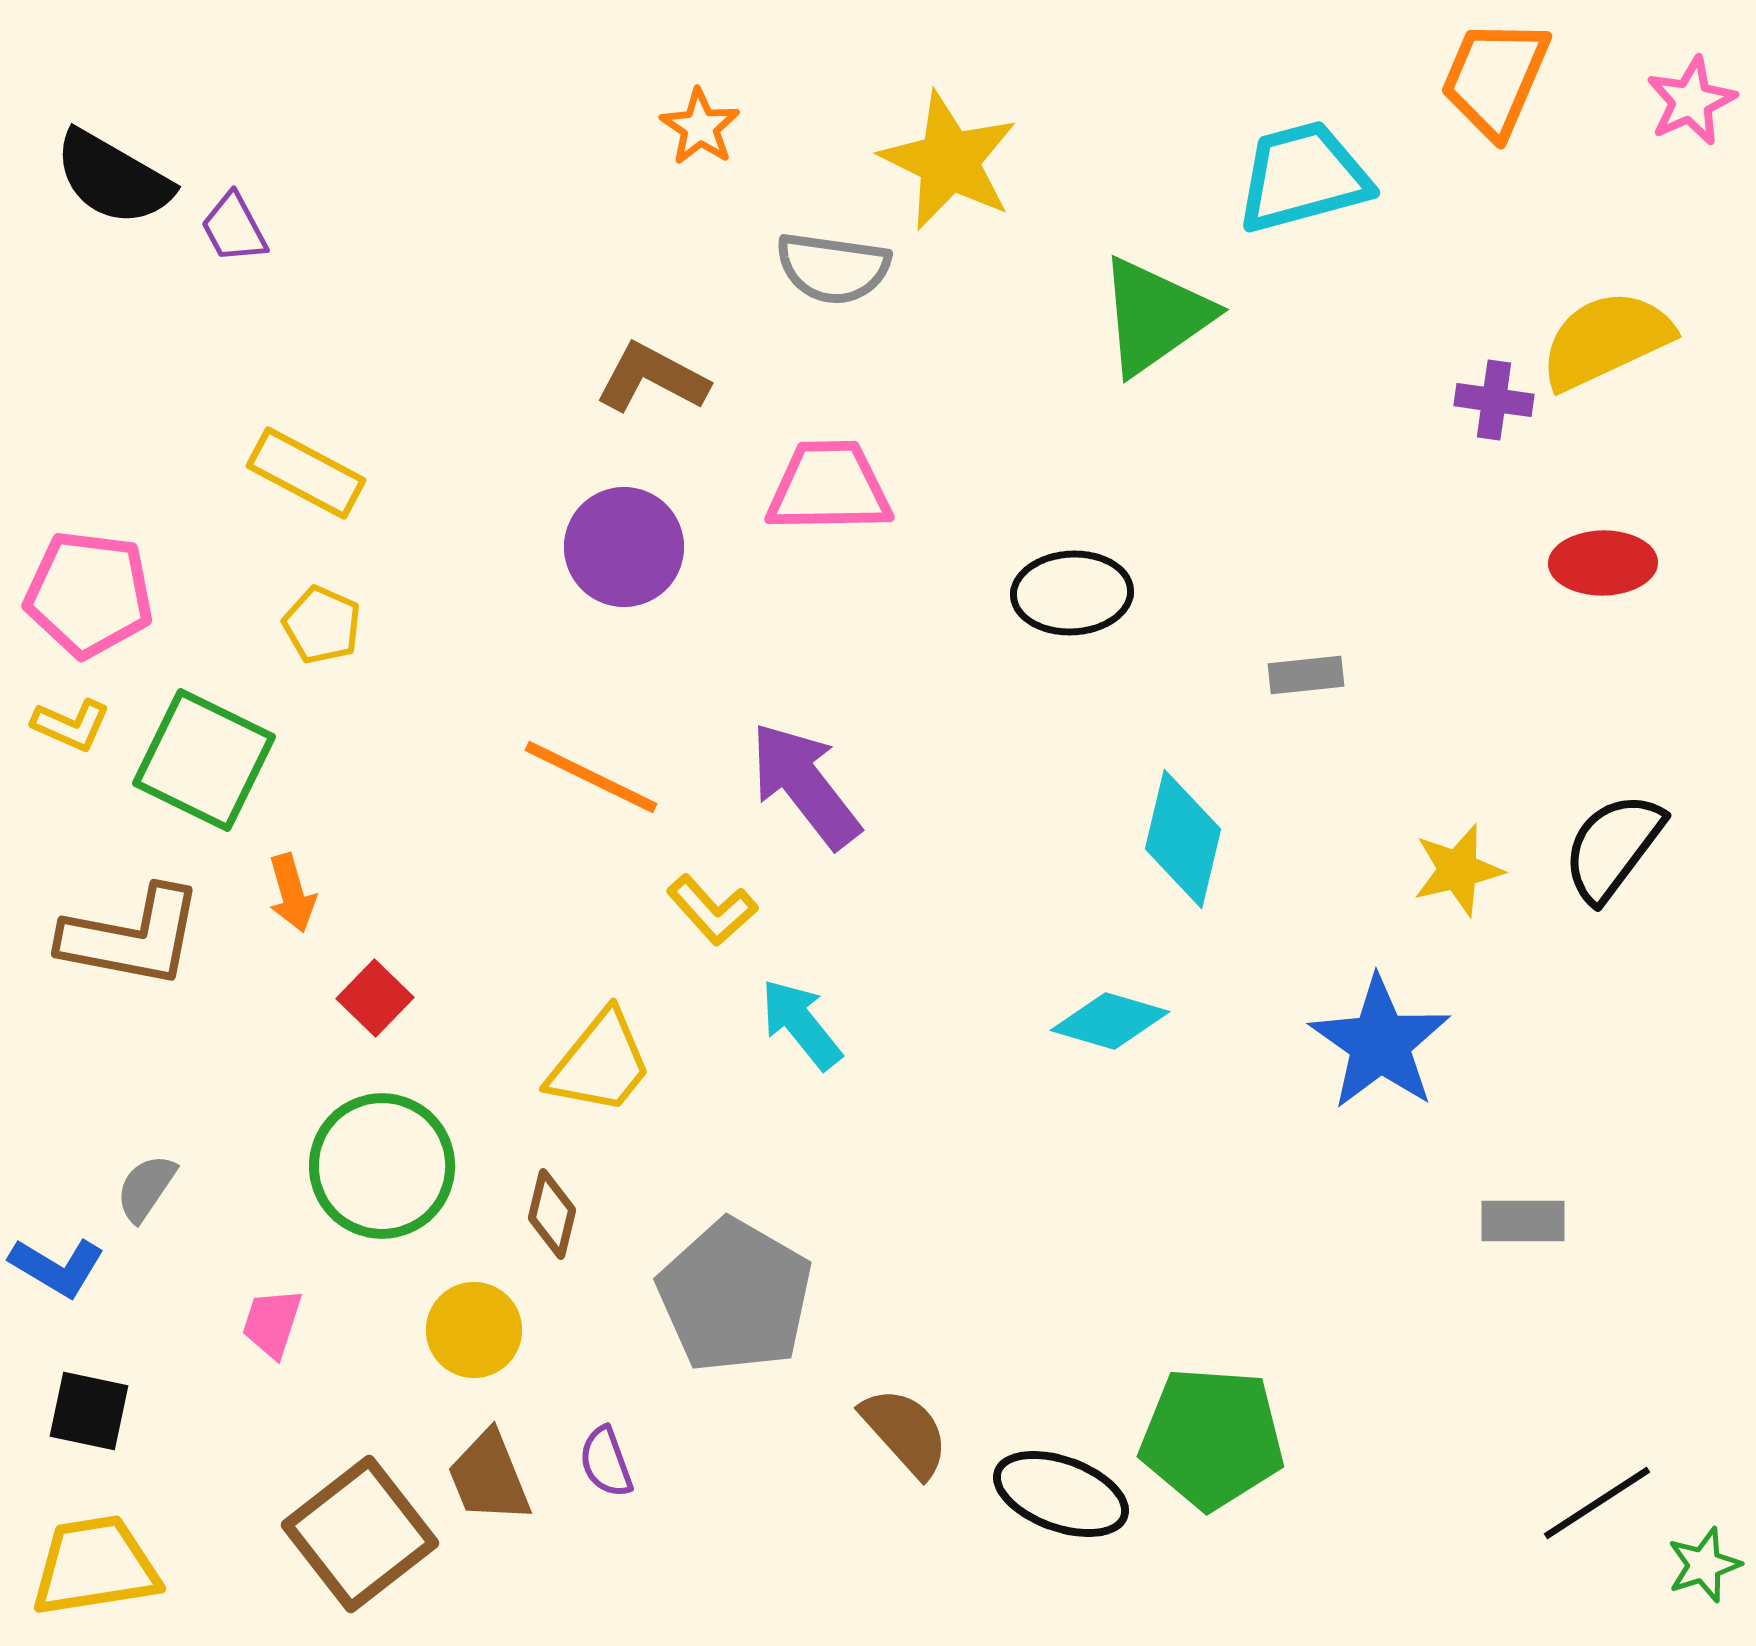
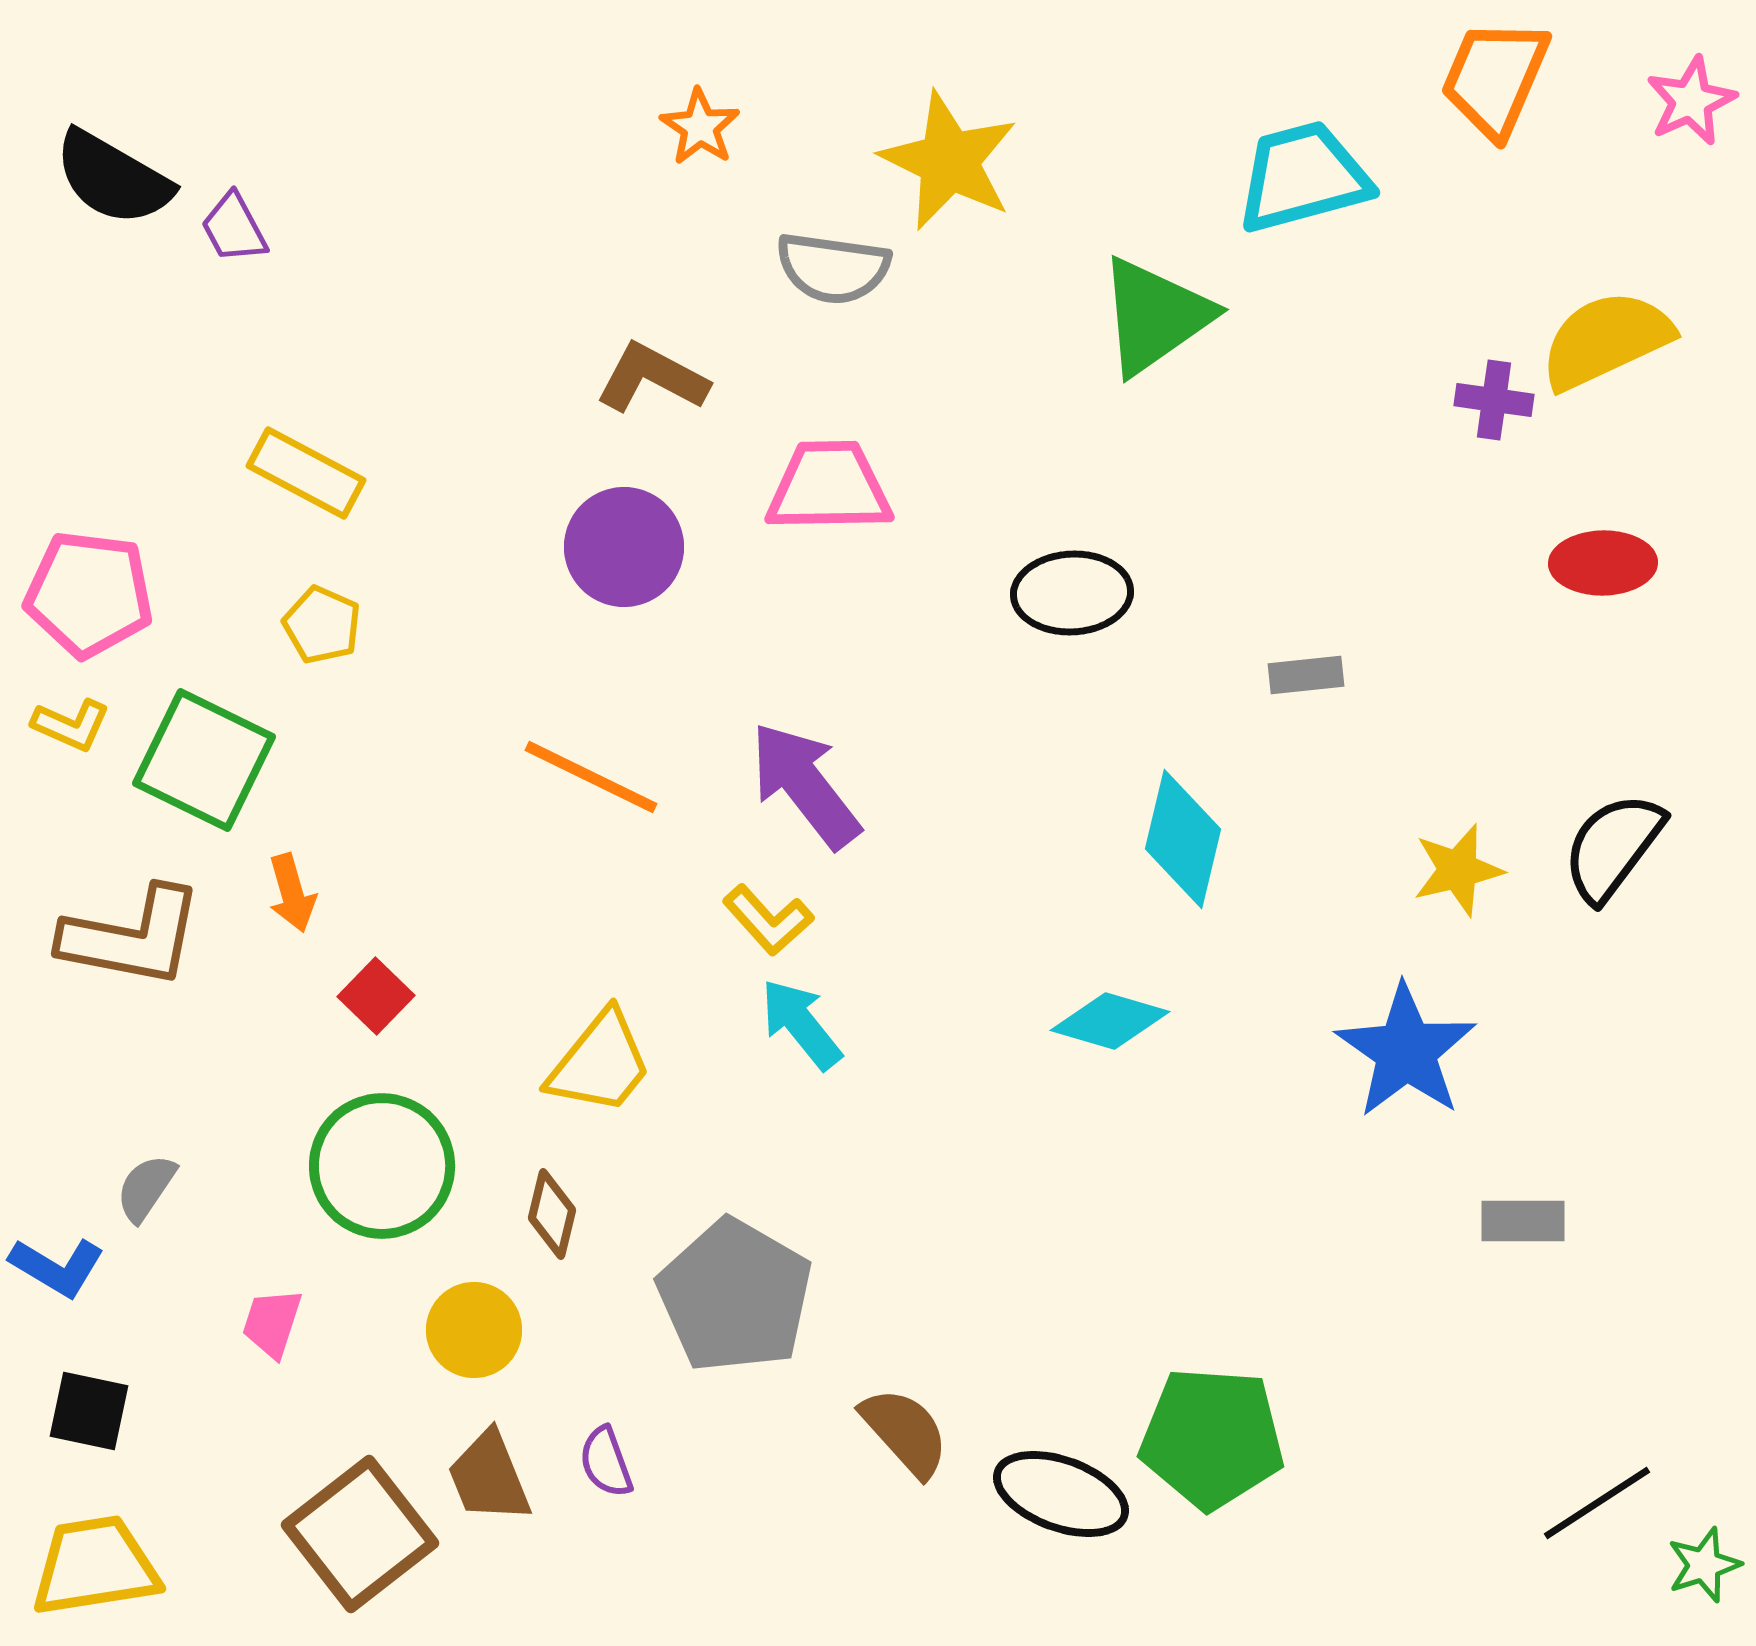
yellow L-shape at (712, 910): moved 56 px right, 10 px down
red square at (375, 998): moved 1 px right, 2 px up
blue star at (1380, 1043): moved 26 px right, 8 px down
